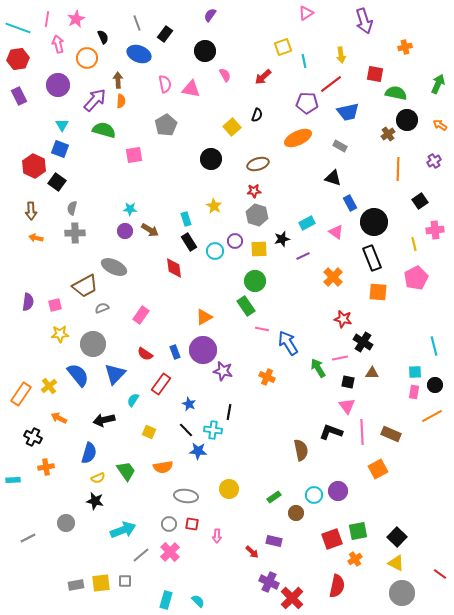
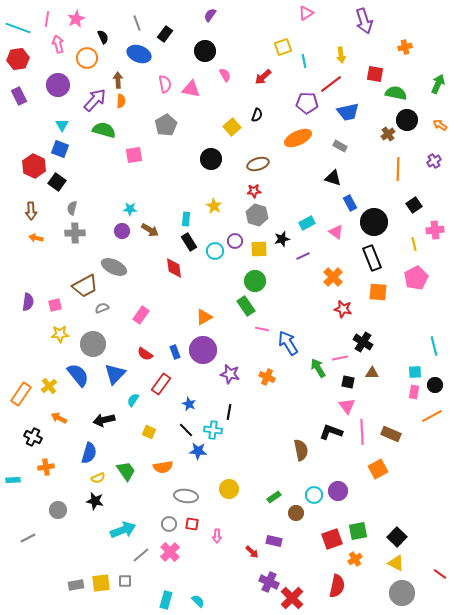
black square at (420, 201): moved 6 px left, 4 px down
cyan rectangle at (186, 219): rotated 24 degrees clockwise
purple circle at (125, 231): moved 3 px left
red star at (343, 319): moved 10 px up
purple star at (223, 371): moved 7 px right, 3 px down
gray circle at (66, 523): moved 8 px left, 13 px up
